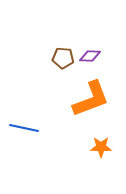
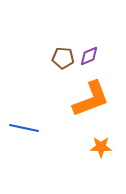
purple diamond: moved 1 px left; rotated 25 degrees counterclockwise
